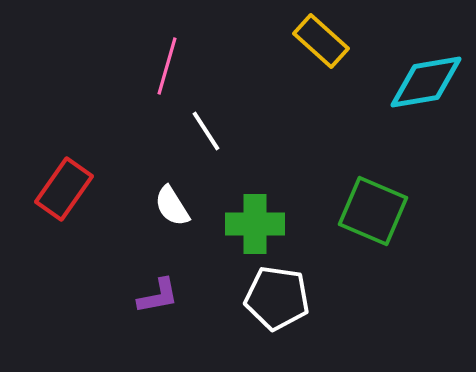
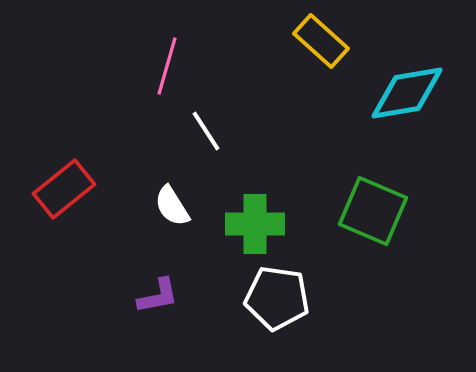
cyan diamond: moved 19 px left, 11 px down
red rectangle: rotated 16 degrees clockwise
